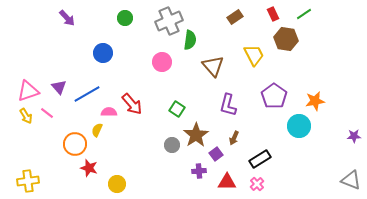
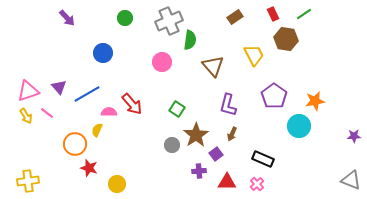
brown arrow: moved 2 px left, 4 px up
black rectangle: moved 3 px right; rotated 55 degrees clockwise
